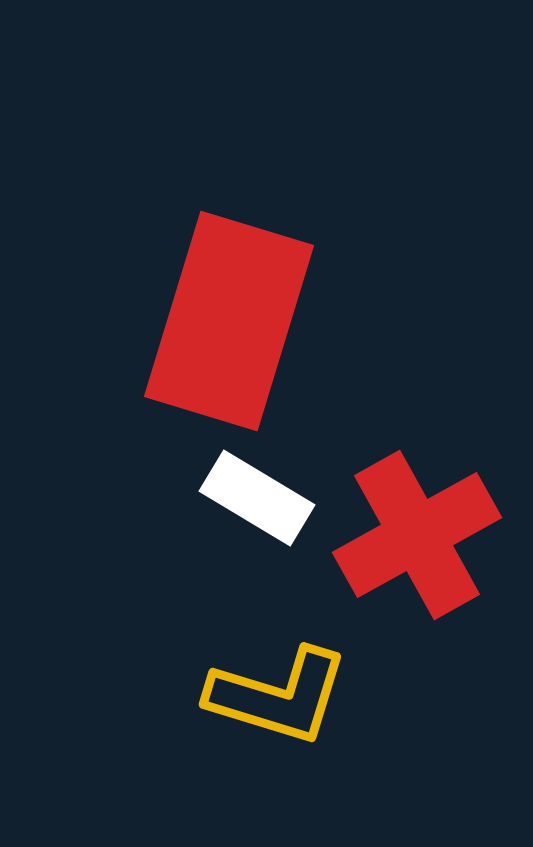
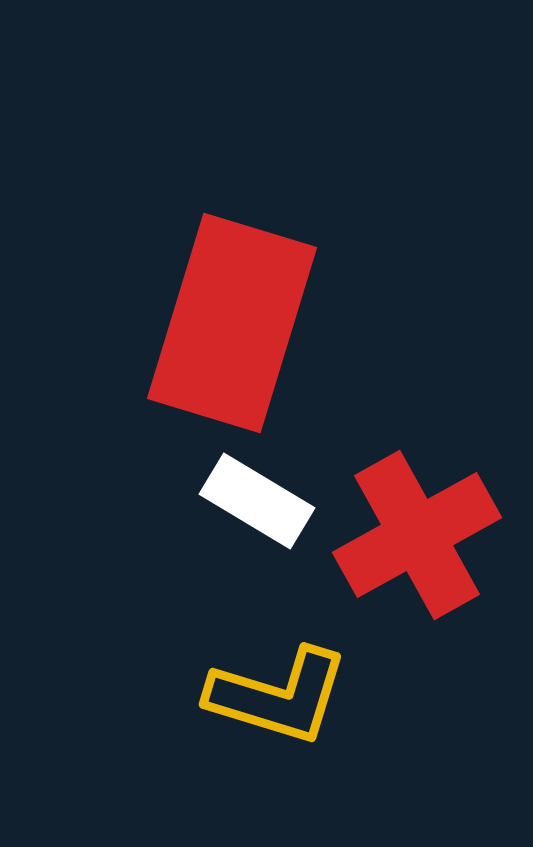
red rectangle: moved 3 px right, 2 px down
white rectangle: moved 3 px down
